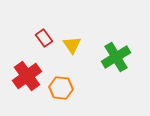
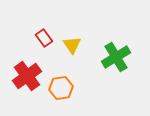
orange hexagon: rotated 15 degrees counterclockwise
